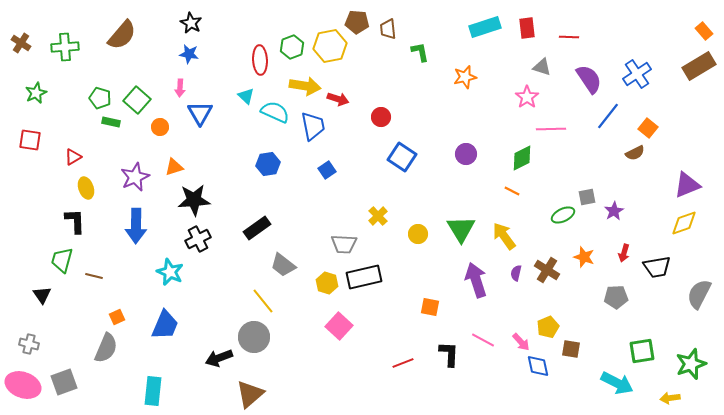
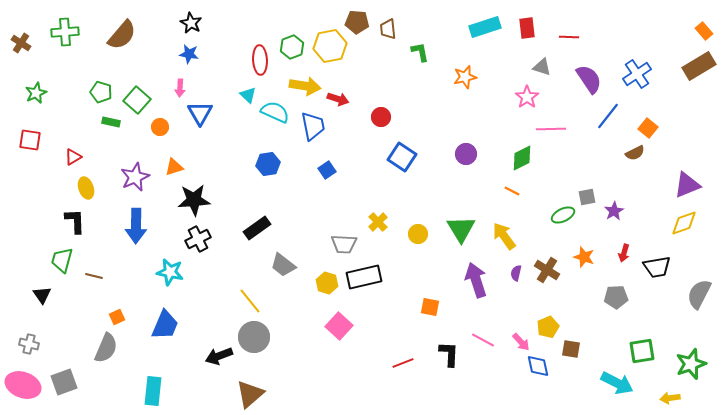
green cross at (65, 47): moved 15 px up
cyan triangle at (246, 96): moved 2 px right, 1 px up
green pentagon at (100, 98): moved 1 px right, 6 px up
yellow cross at (378, 216): moved 6 px down
cyan star at (170, 272): rotated 12 degrees counterclockwise
yellow line at (263, 301): moved 13 px left
black arrow at (219, 358): moved 2 px up
